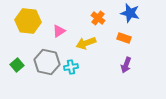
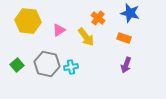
pink triangle: moved 1 px up
yellow arrow: moved 6 px up; rotated 108 degrees counterclockwise
gray hexagon: moved 2 px down
